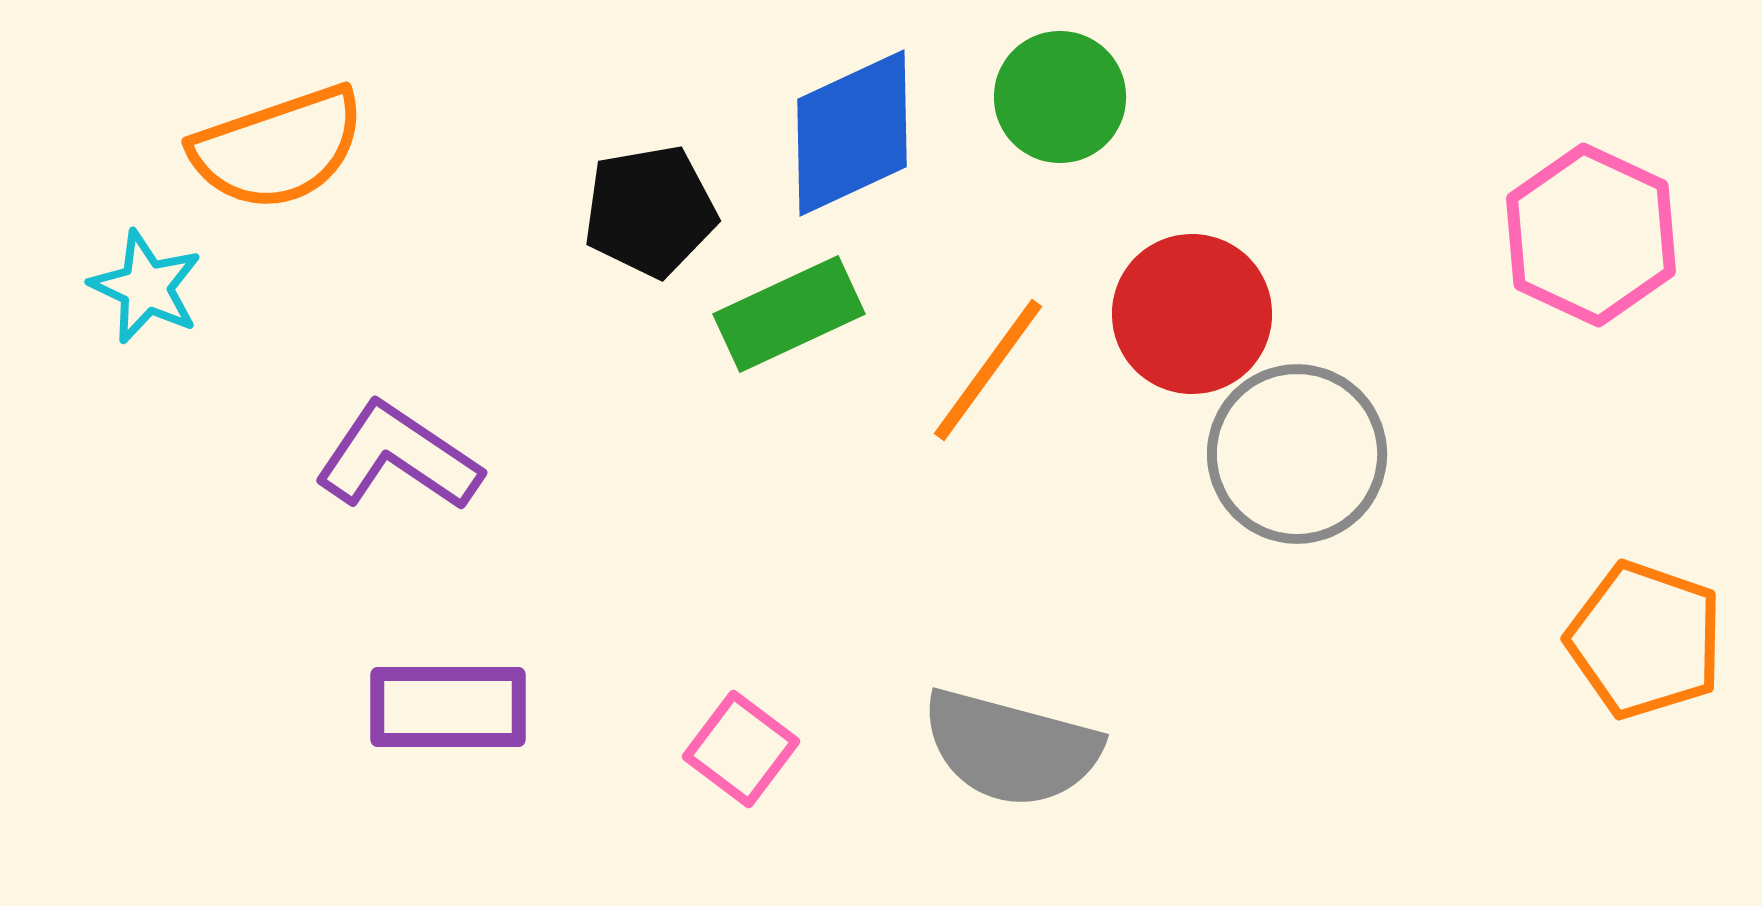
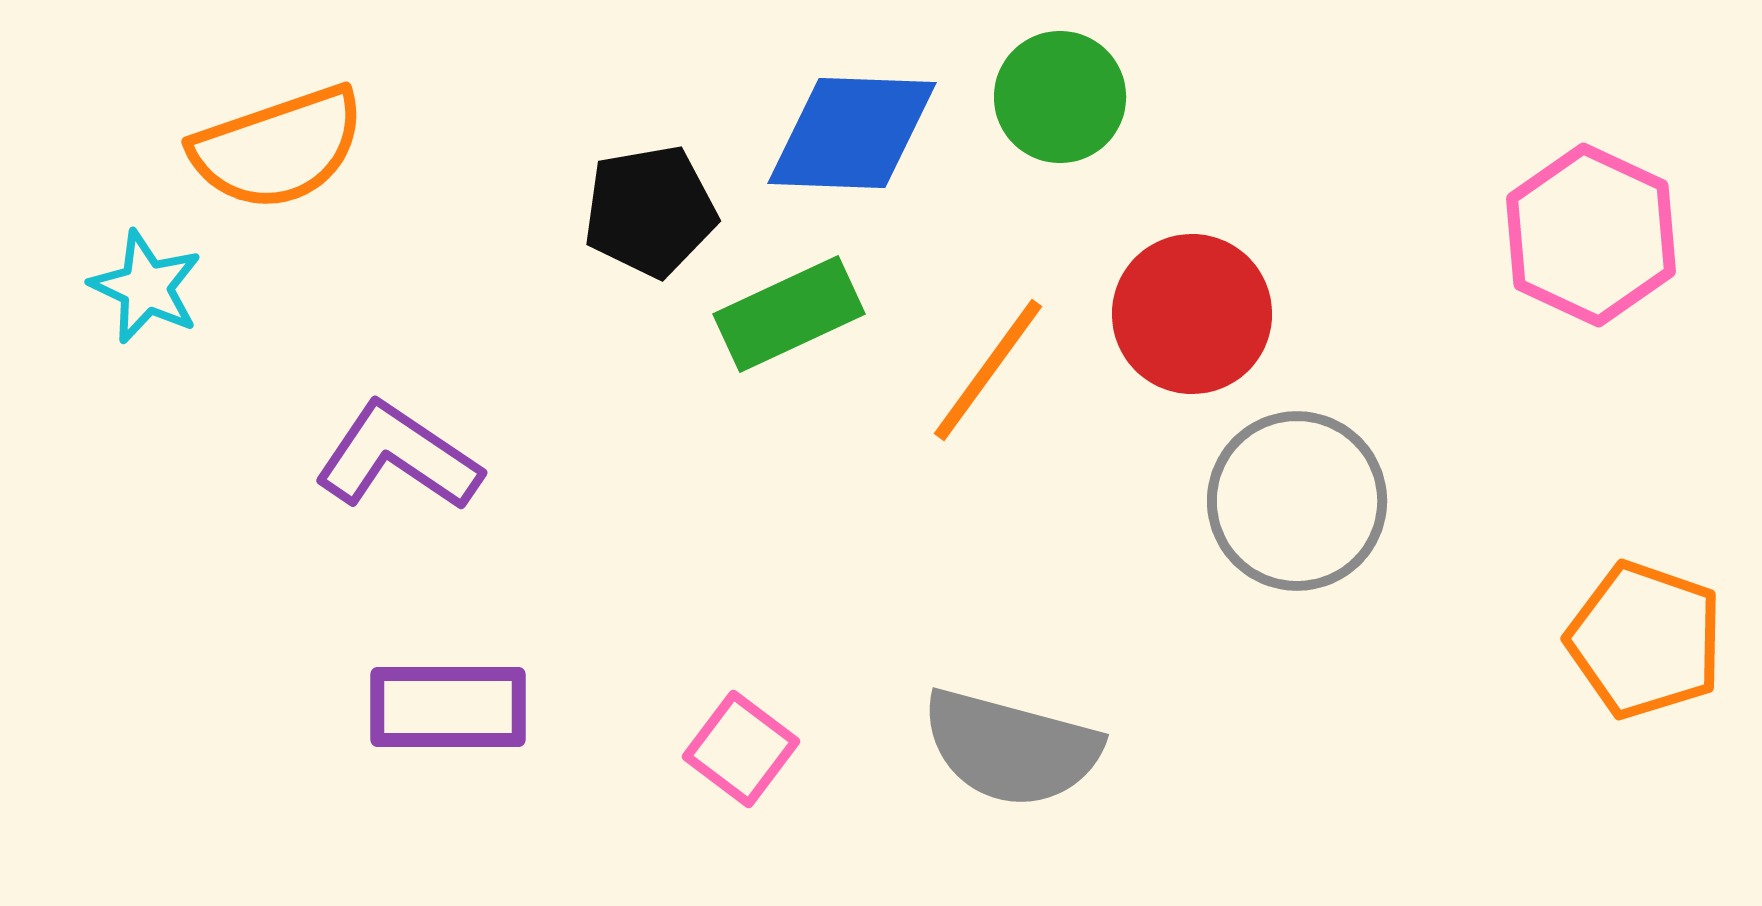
blue diamond: rotated 27 degrees clockwise
gray circle: moved 47 px down
